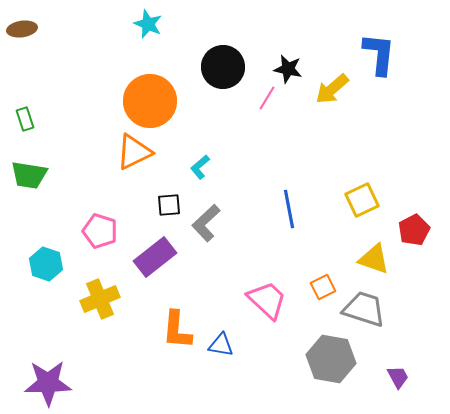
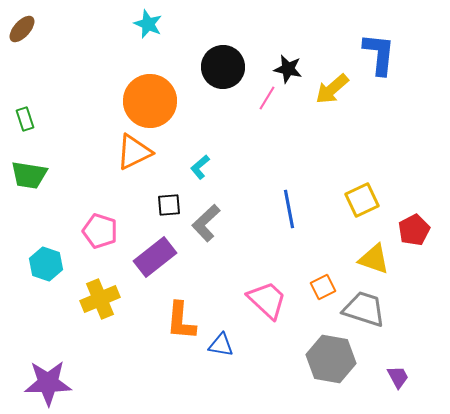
brown ellipse: rotated 40 degrees counterclockwise
orange L-shape: moved 4 px right, 9 px up
